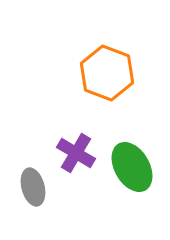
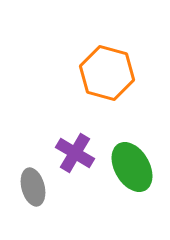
orange hexagon: rotated 6 degrees counterclockwise
purple cross: moved 1 px left
